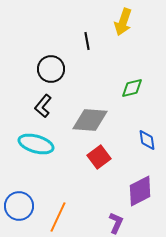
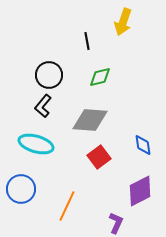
black circle: moved 2 px left, 6 px down
green diamond: moved 32 px left, 11 px up
blue diamond: moved 4 px left, 5 px down
blue circle: moved 2 px right, 17 px up
orange line: moved 9 px right, 11 px up
